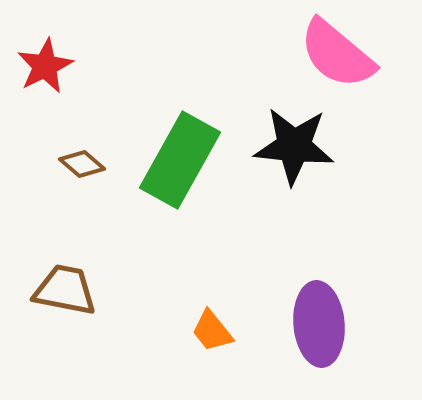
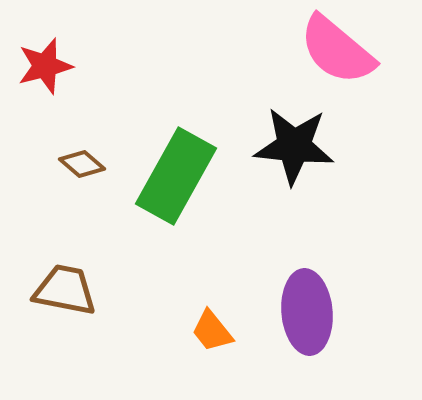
pink semicircle: moved 4 px up
red star: rotated 12 degrees clockwise
green rectangle: moved 4 px left, 16 px down
purple ellipse: moved 12 px left, 12 px up
